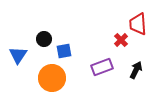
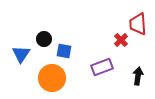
blue square: rotated 21 degrees clockwise
blue triangle: moved 3 px right, 1 px up
black arrow: moved 2 px right, 6 px down; rotated 18 degrees counterclockwise
